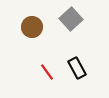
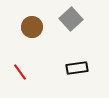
black rectangle: rotated 70 degrees counterclockwise
red line: moved 27 px left
